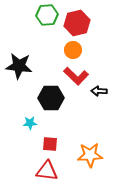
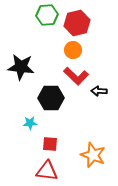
black star: moved 2 px right, 1 px down
orange star: moved 3 px right; rotated 25 degrees clockwise
